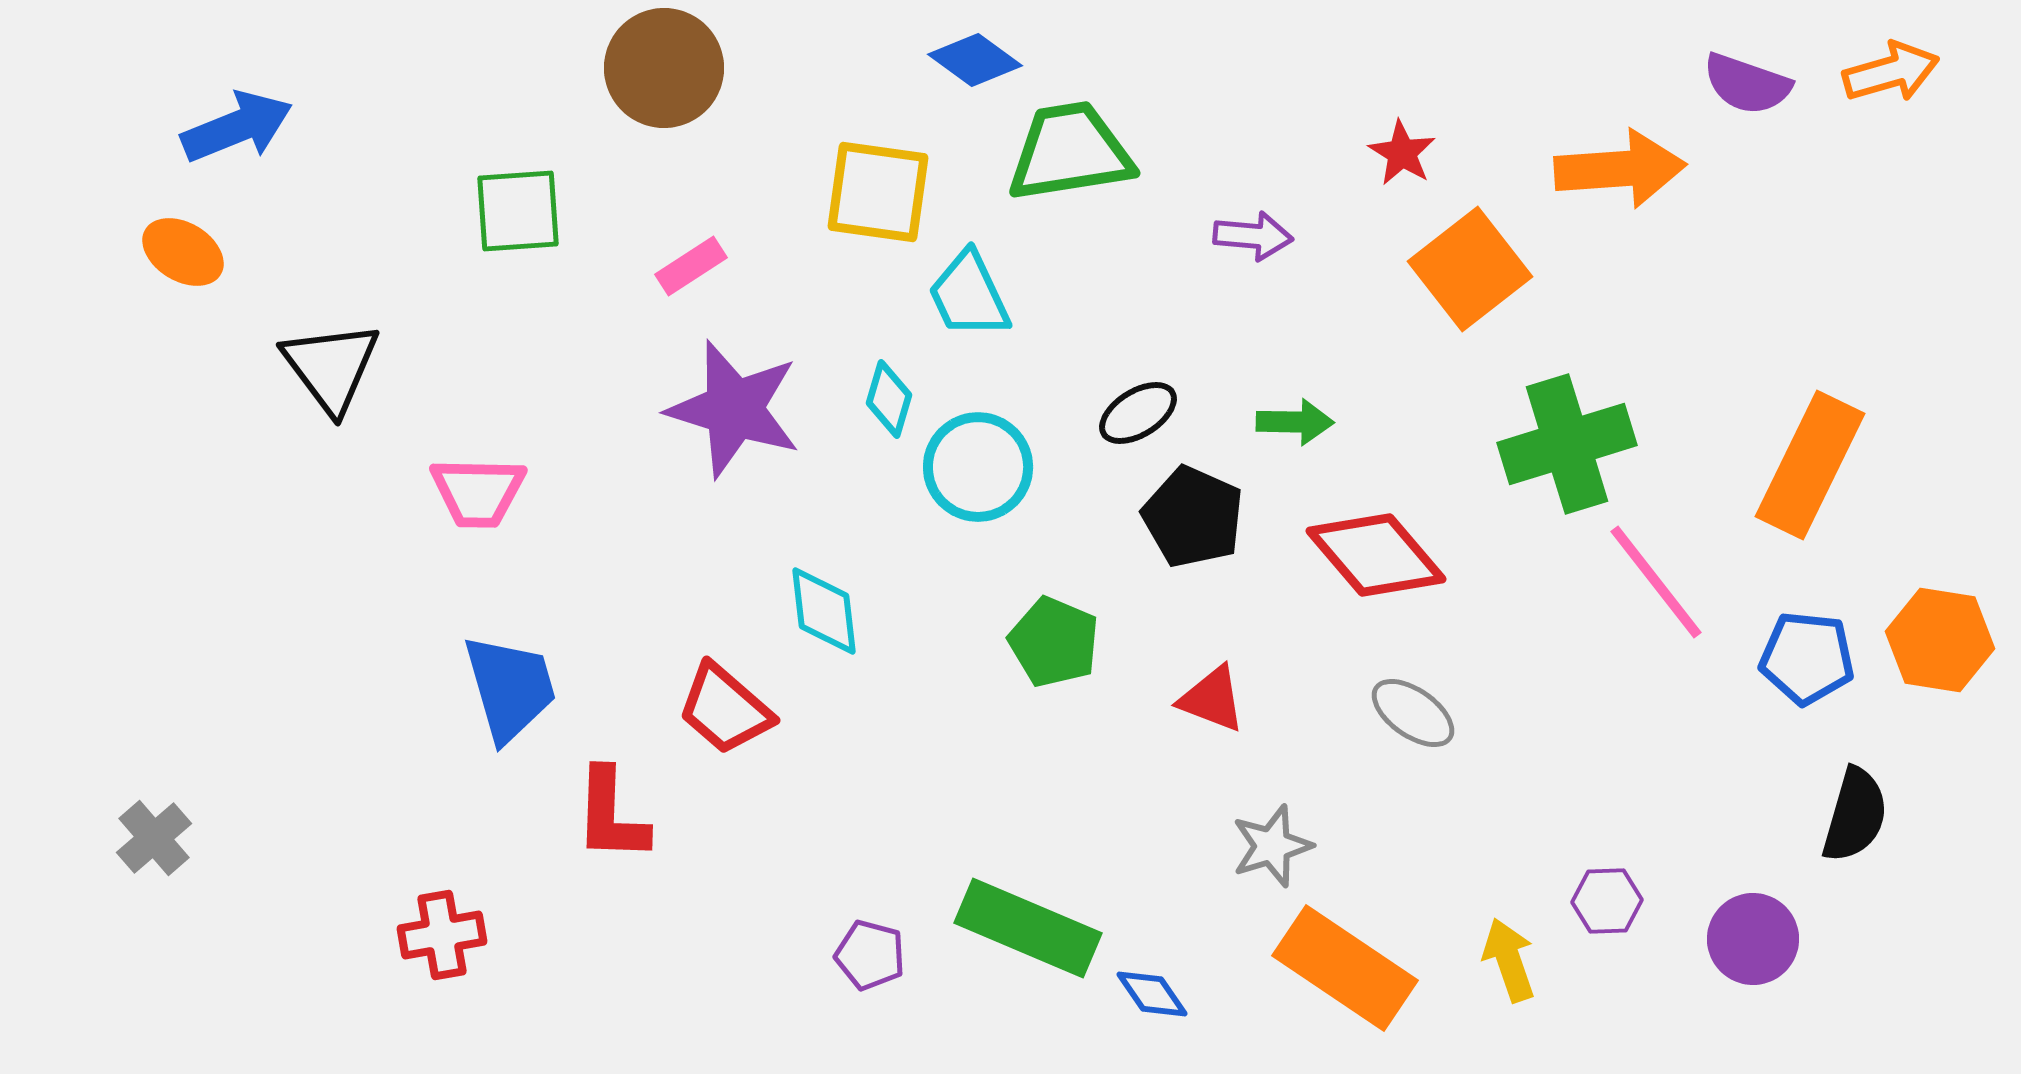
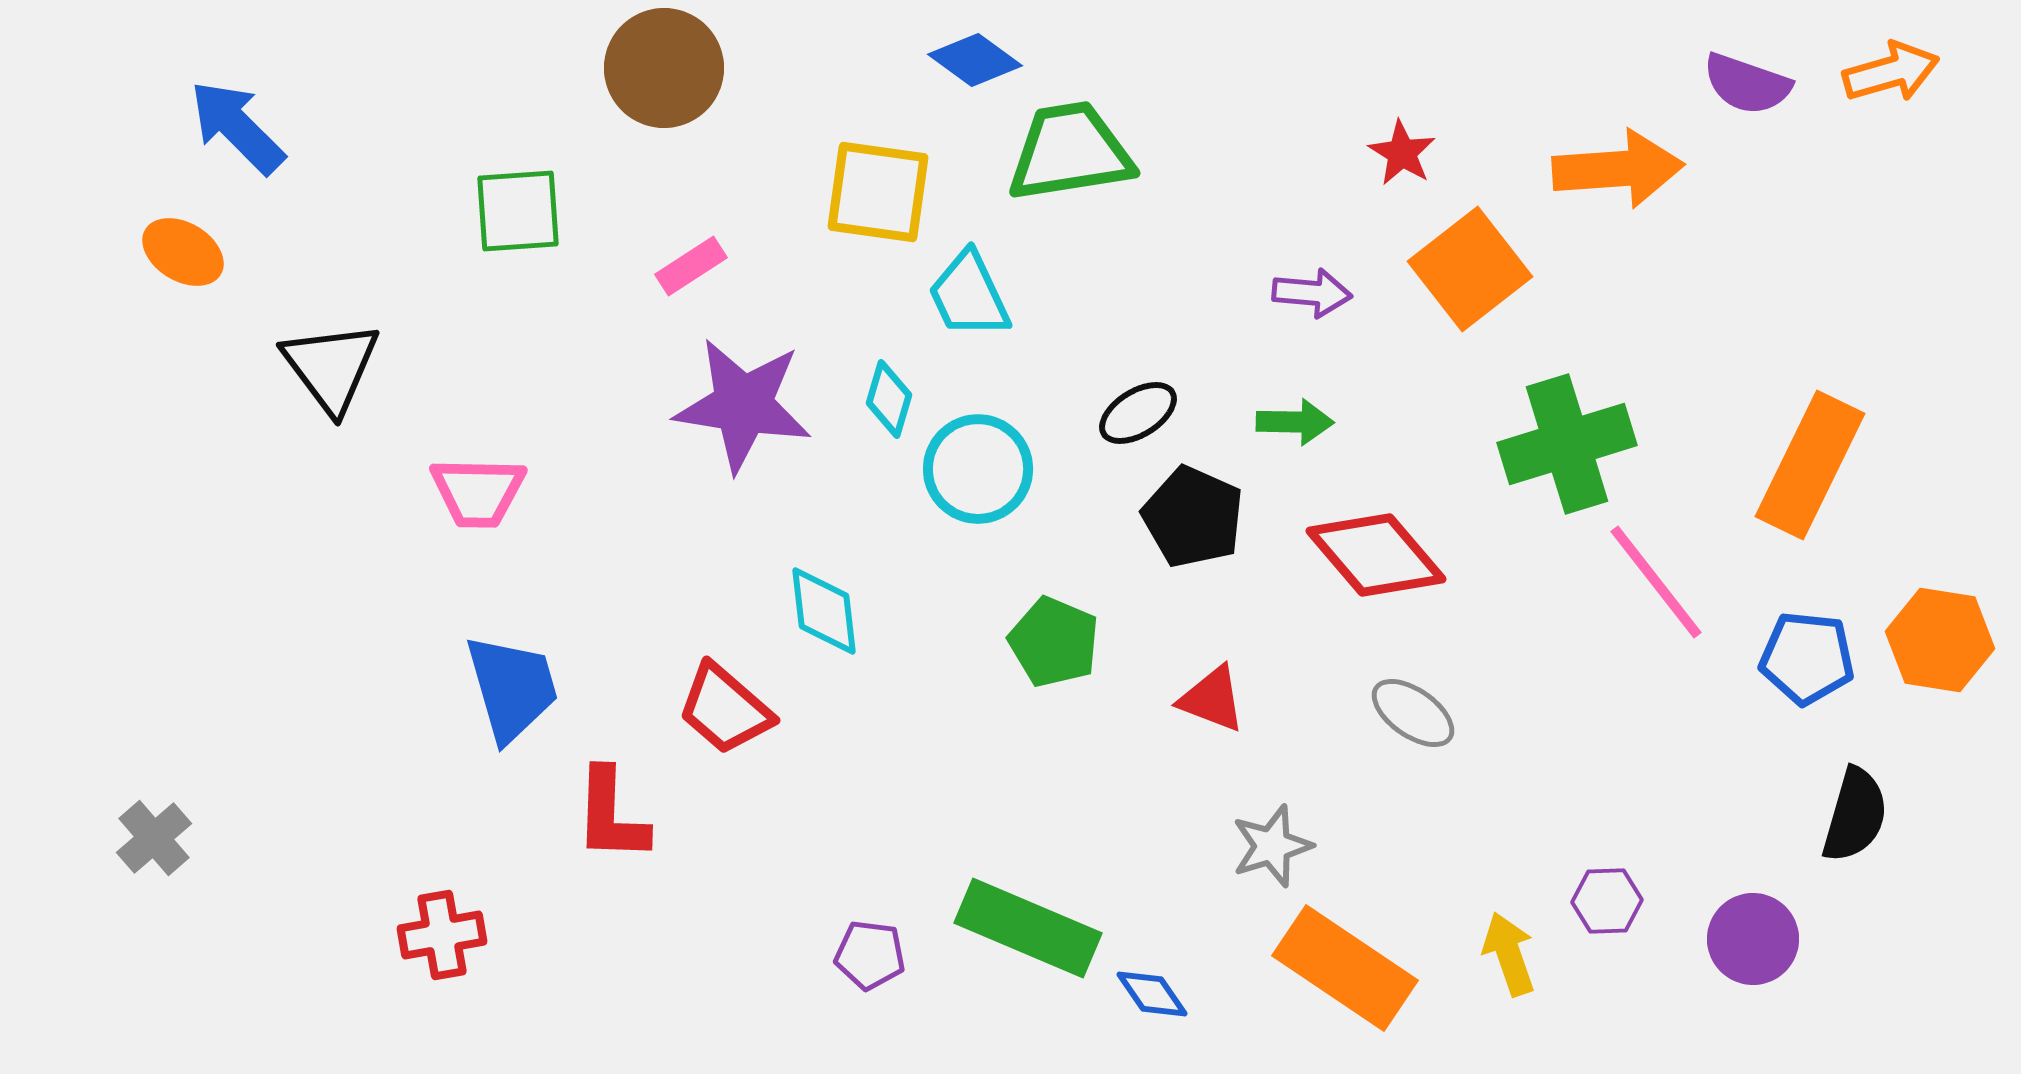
blue arrow at (237, 127): rotated 113 degrees counterclockwise
orange arrow at (1620, 169): moved 2 px left
purple arrow at (1253, 236): moved 59 px right, 57 px down
purple star at (734, 409): moved 9 px right, 4 px up; rotated 8 degrees counterclockwise
cyan circle at (978, 467): moved 2 px down
blue trapezoid at (510, 688): moved 2 px right
purple pentagon at (870, 955): rotated 8 degrees counterclockwise
yellow arrow at (1509, 960): moved 6 px up
